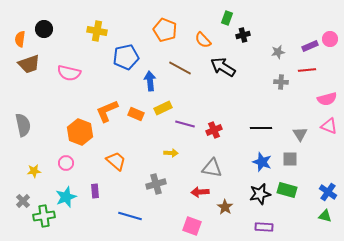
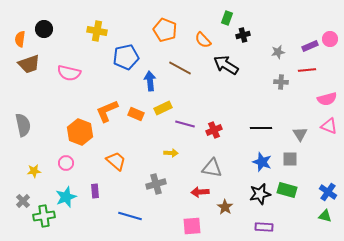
black arrow at (223, 67): moved 3 px right, 2 px up
pink square at (192, 226): rotated 24 degrees counterclockwise
